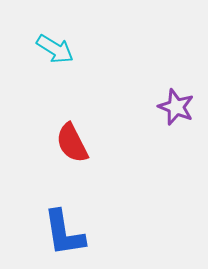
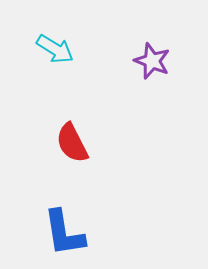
purple star: moved 24 px left, 46 px up
